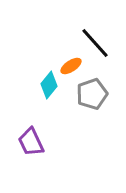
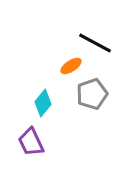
black line: rotated 20 degrees counterclockwise
cyan diamond: moved 6 px left, 18 px down
